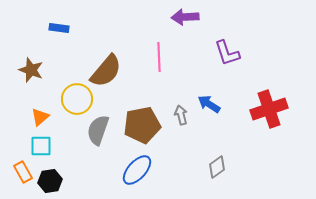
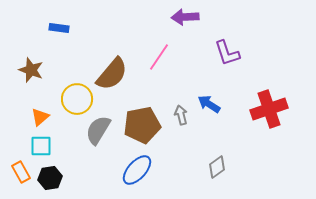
pink line: rotated 36 degrees clockwise
brown semicircle: moved 6 px right, 3 px down
gray semicircle: rotated 12 degrees clockwise
orange rectangle: moved 2 px left
black hexagon: moved 3 px up
